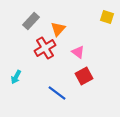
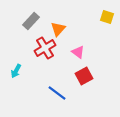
cyan arrow: moved 6 px up
